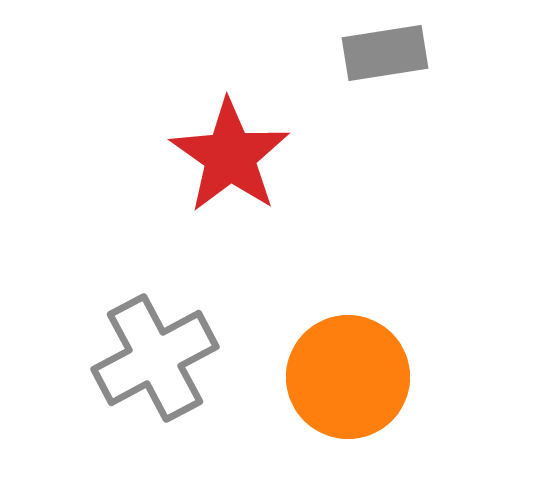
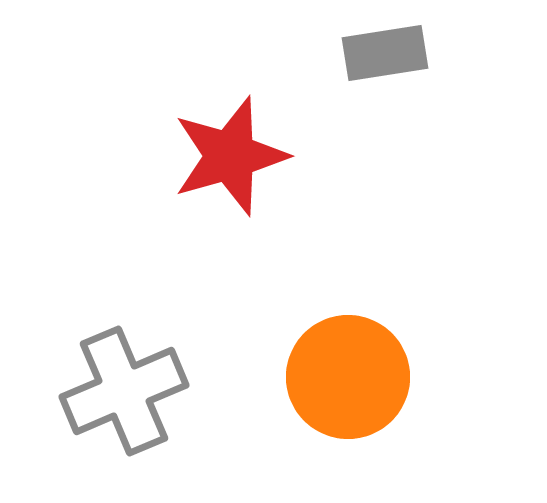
red star: rotated 21 degrees clockwise
gray cross: moved 31 px left, 33 px down; rotated 5 degrees clockwise
